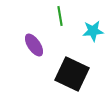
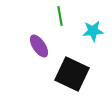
purple ellipse: moved 5 px right, 1 px down
